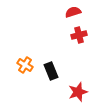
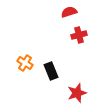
red semicircle: moved 4 px left
orange cross: moved 2 px up
red star: moved 1 px left, 1 px down
